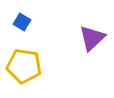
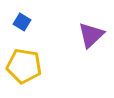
purple triangle: moved 1 px left, 3 px up
